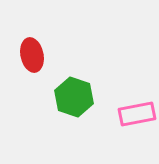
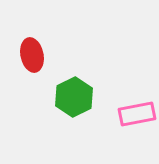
green hexagon: rotated 15 degrees clockwise
